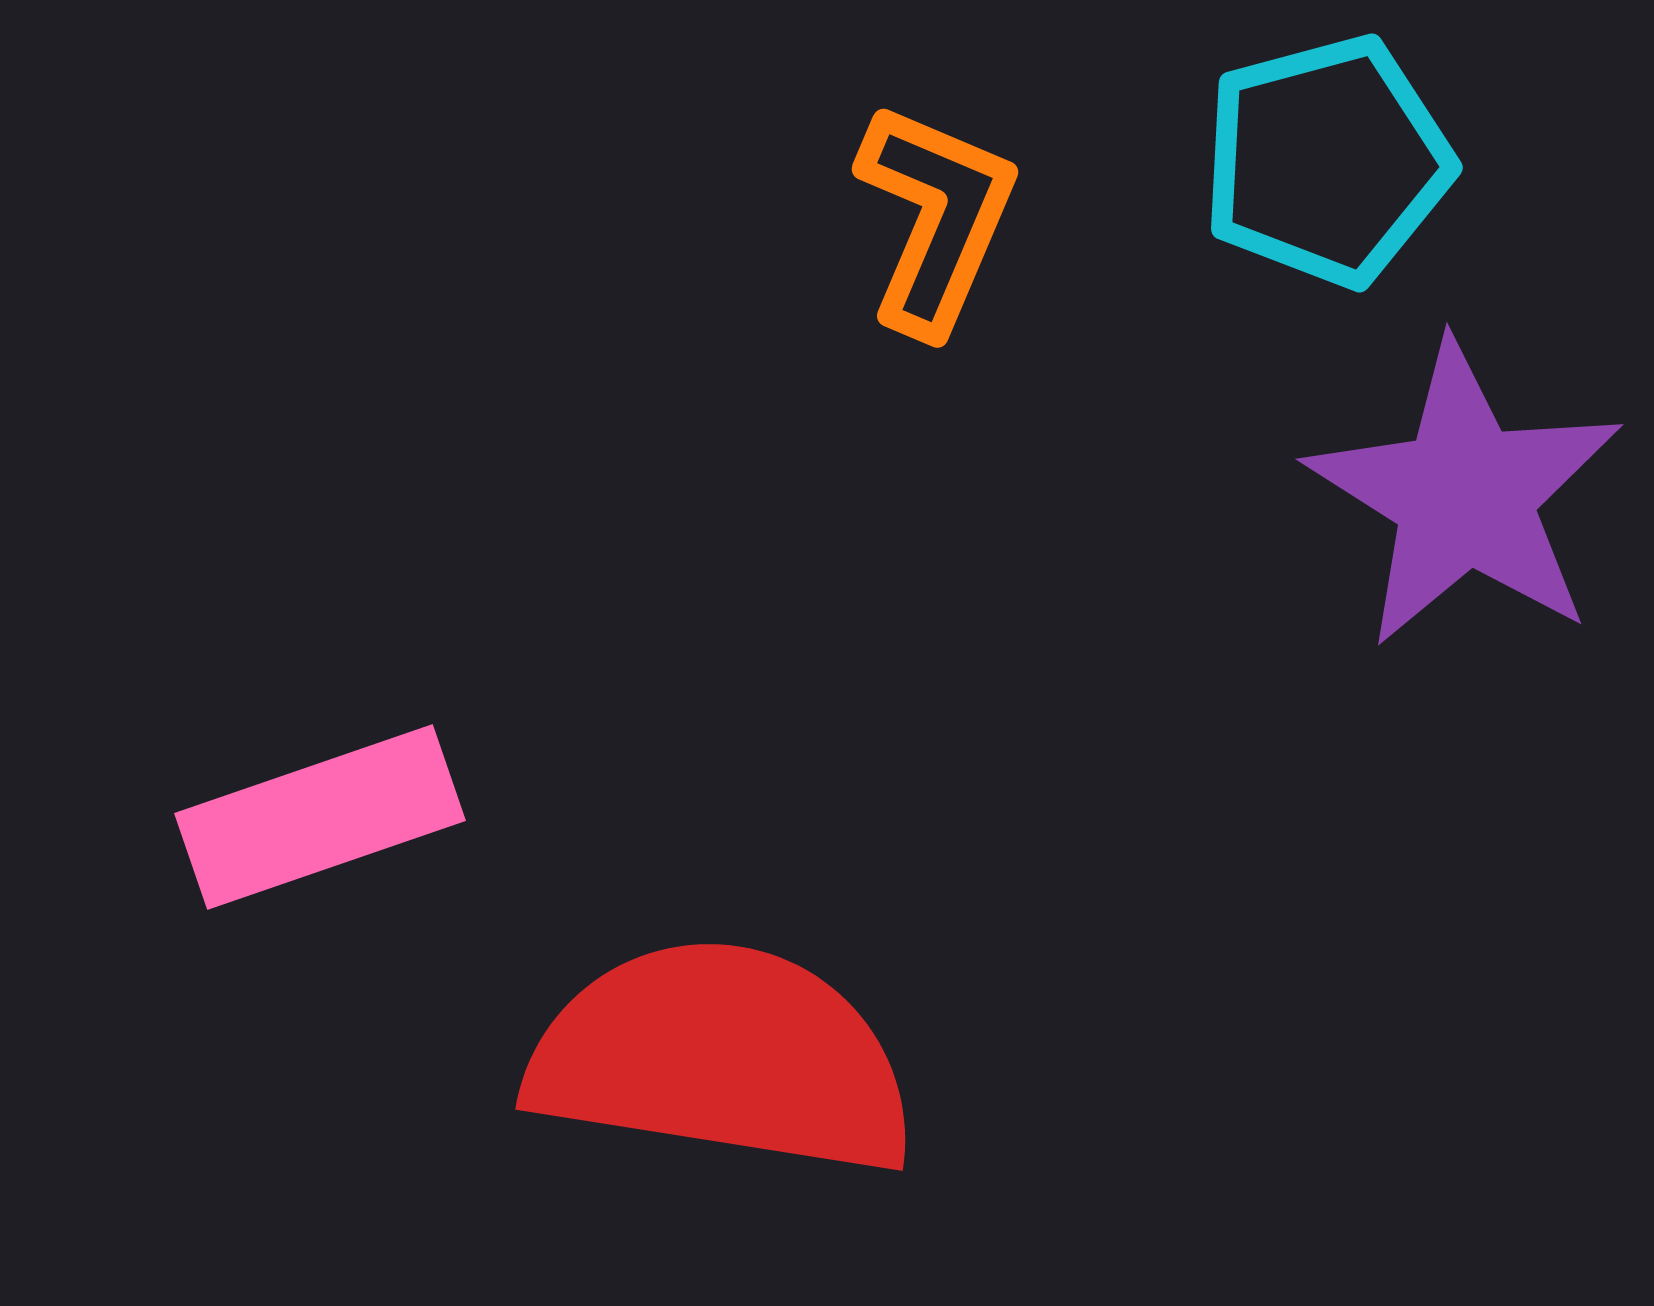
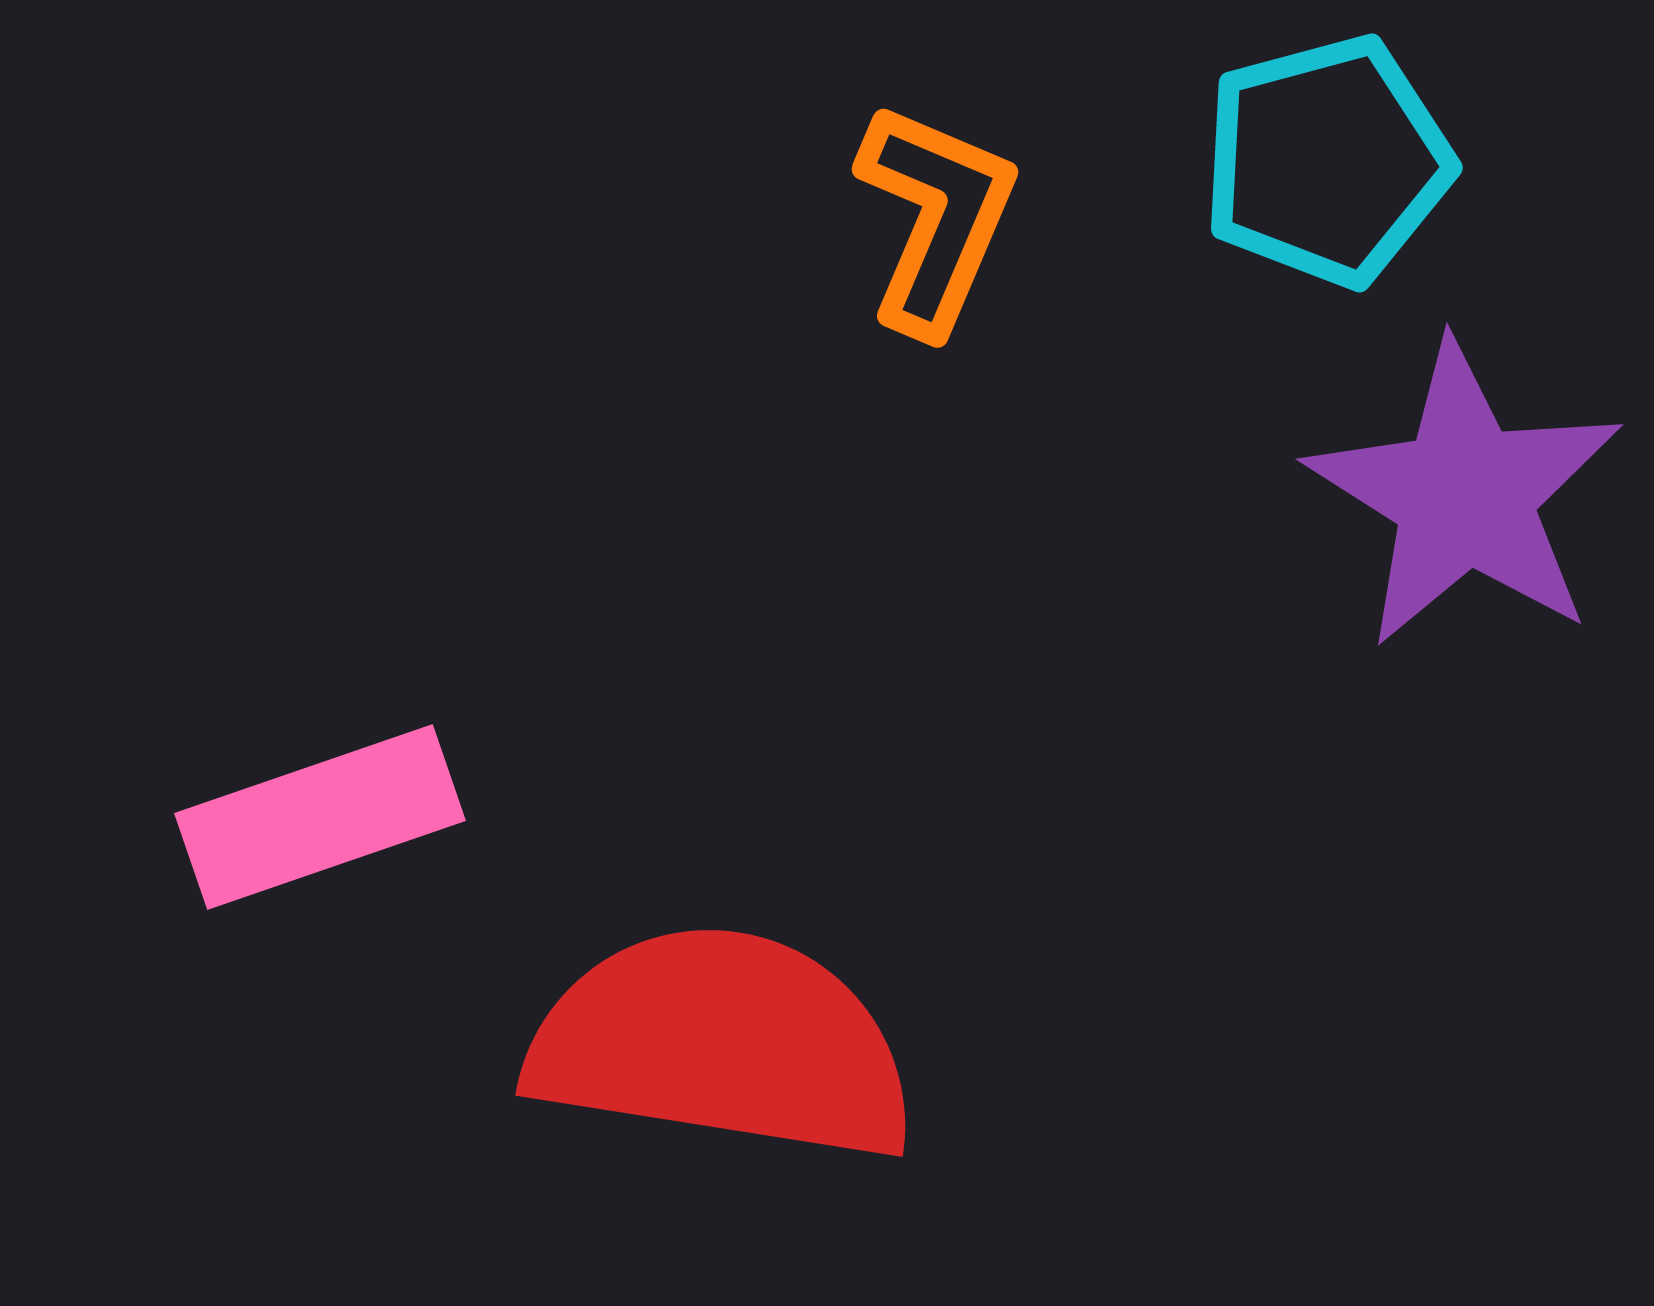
red semicircle: moved 14 px up
